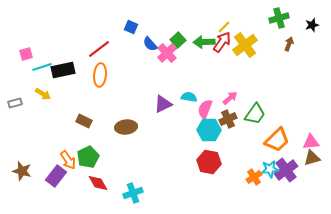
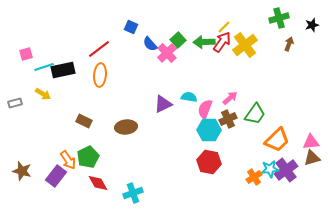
cyan line: moved 2 px right
